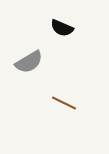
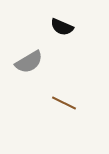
black semicircle: moved 1 px up
